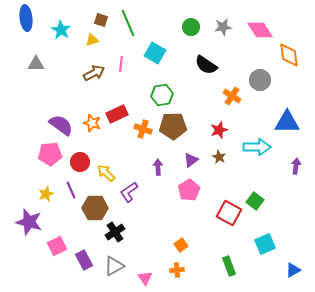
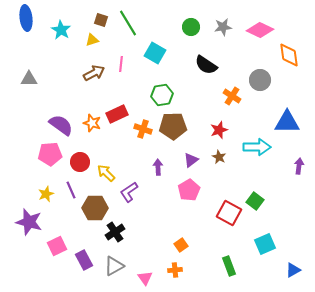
green line at (128, 23): rotated 8 degrees counterclockwise
pink diamond at (260, 30): rotated 32 degrees counterclockwise
gray triangle at (36, 64): moved 7 px left, 15 px down
purple arrow at (296, 166): moved 3 px right
orange cross at (177, 270): moved 2 px left
